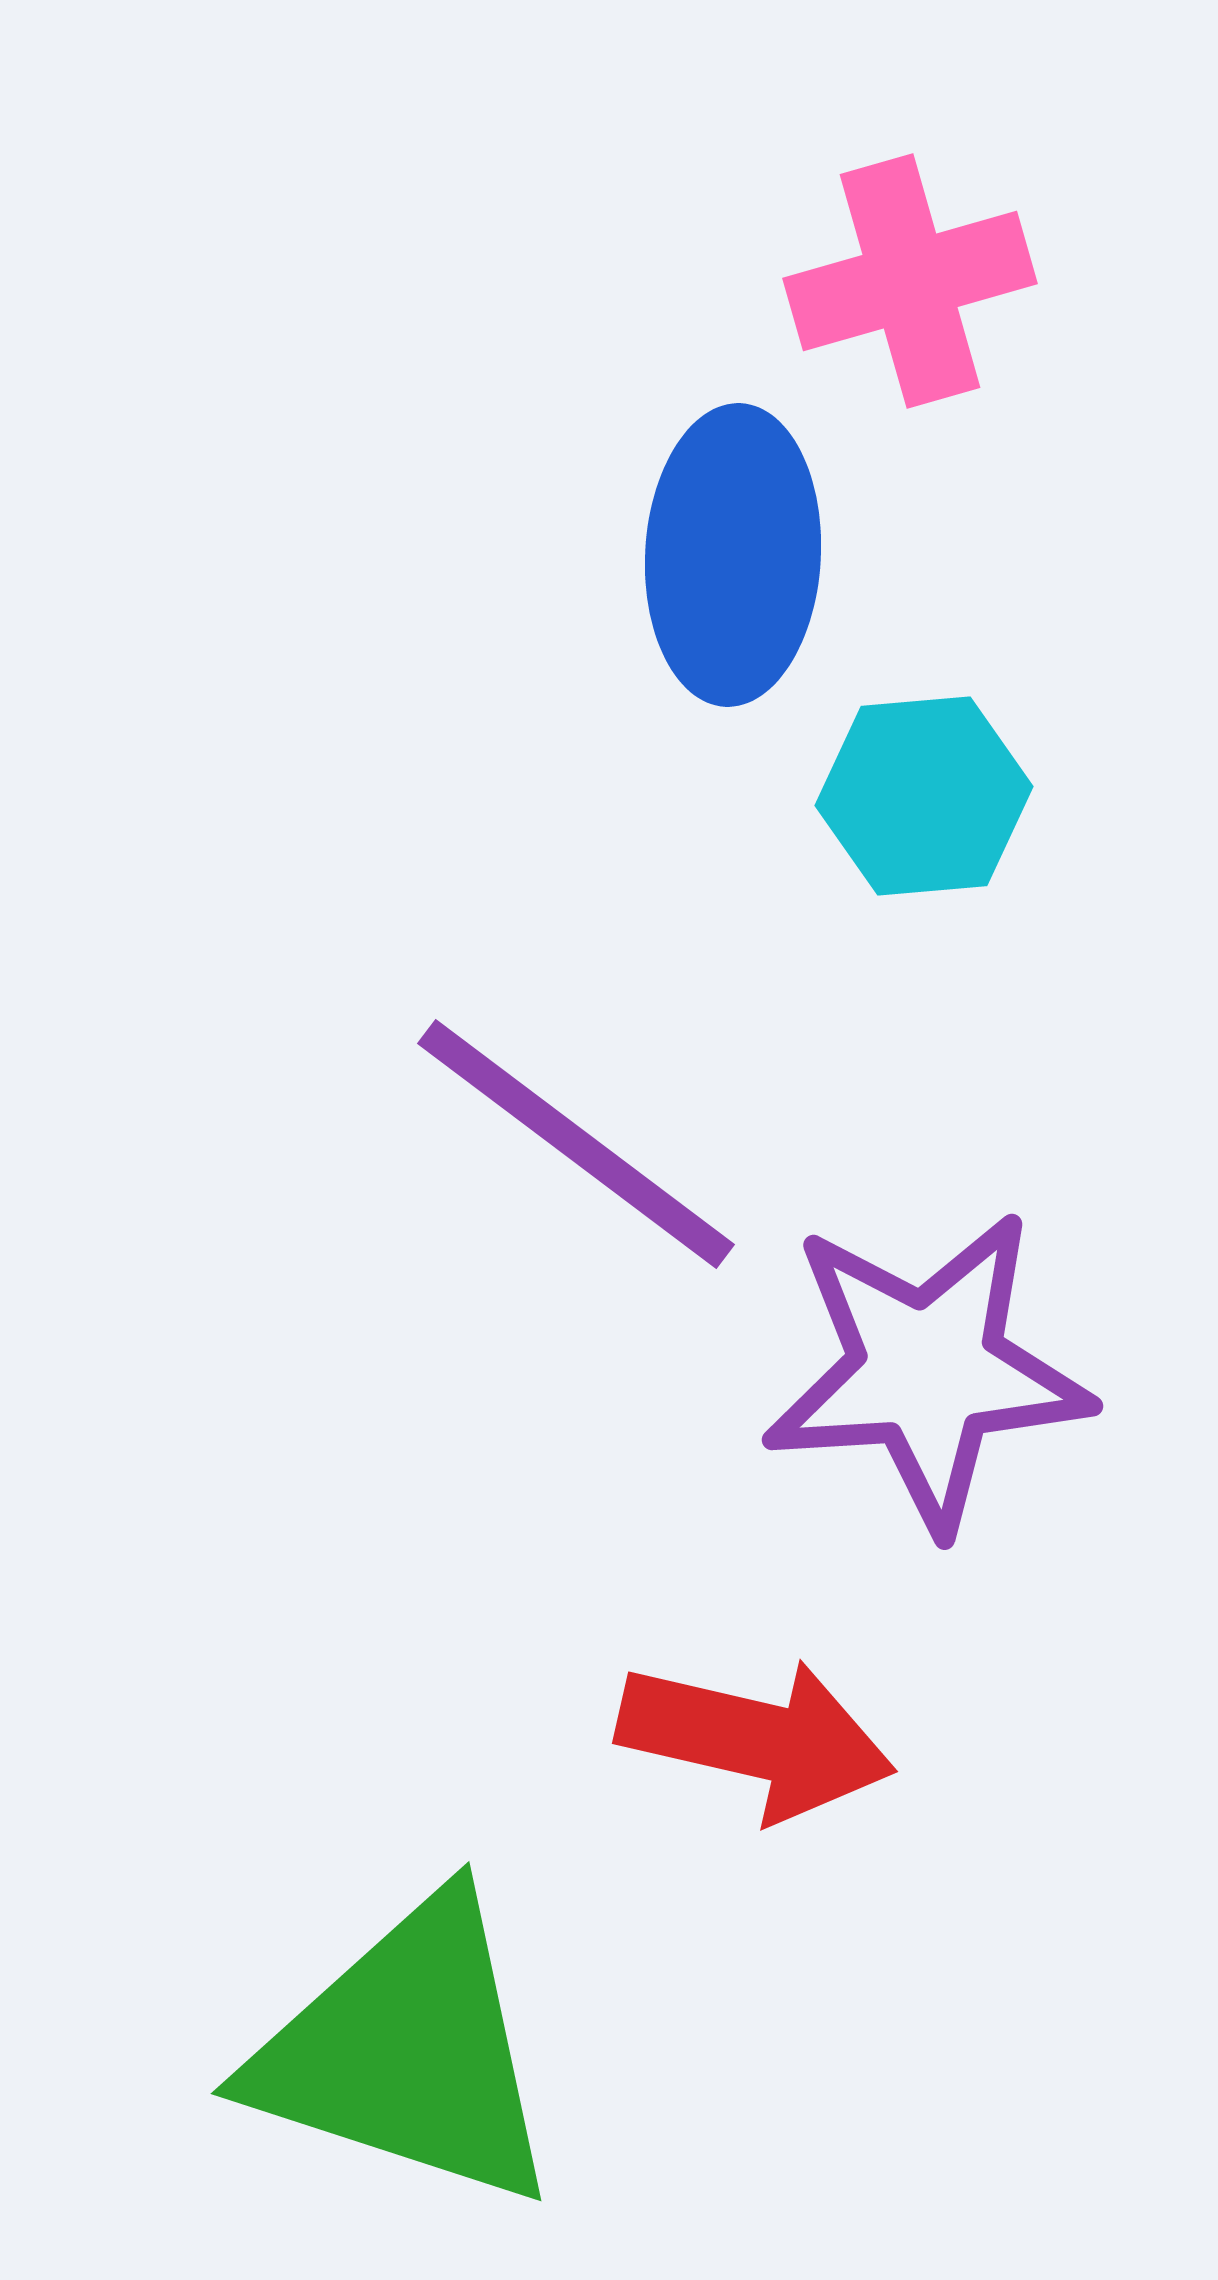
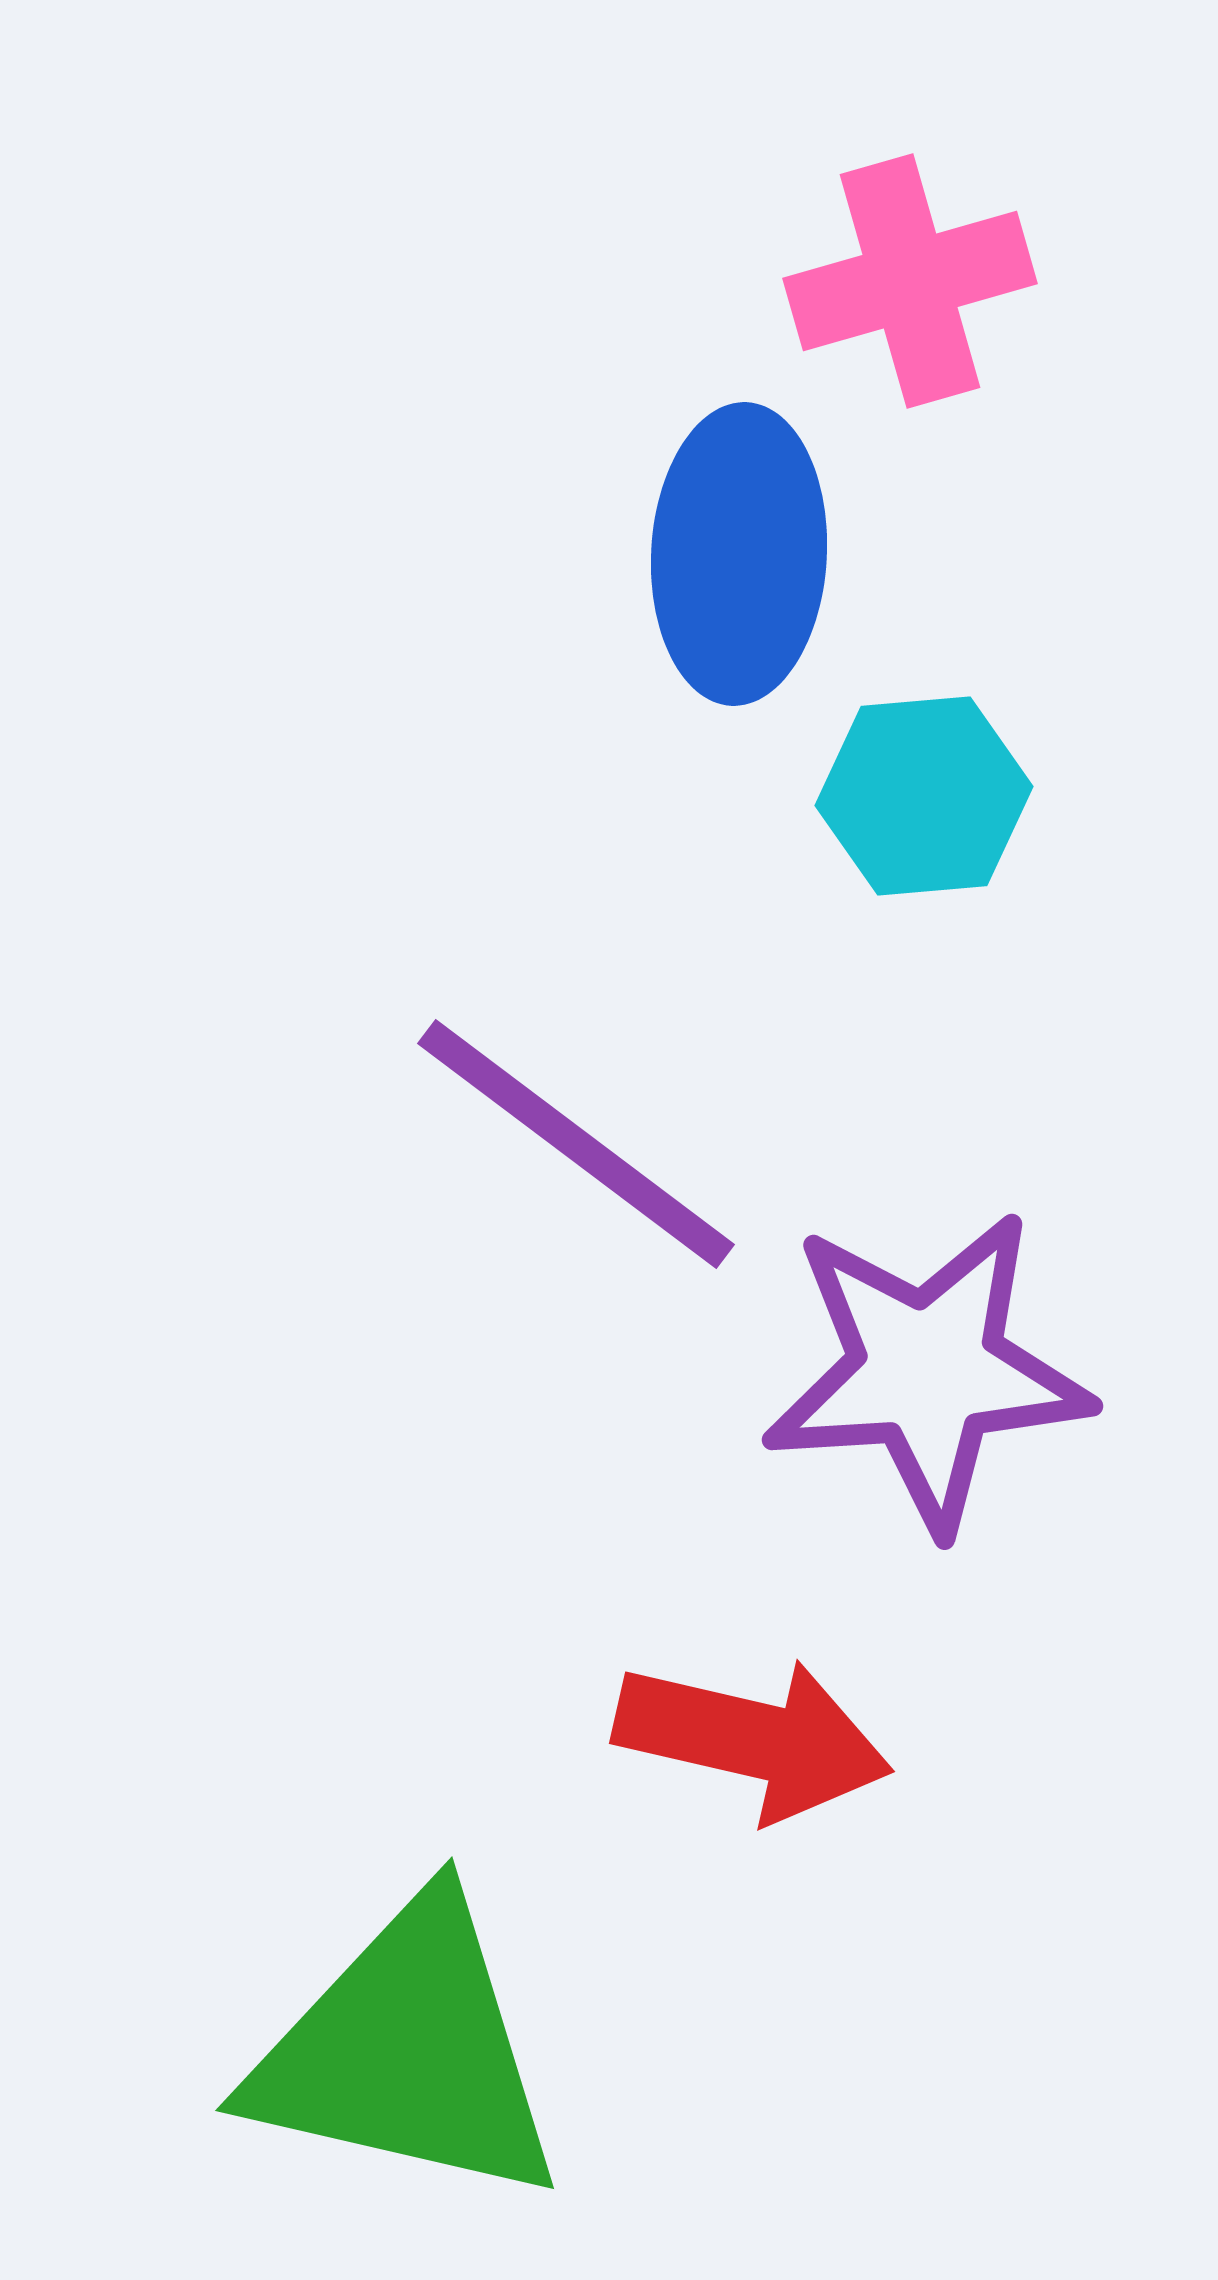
blue ellipse: moved 6 px right, 1 px up
red arrow: moved 3 px left
green triangle: rotated 5 degrees counterclockwise
